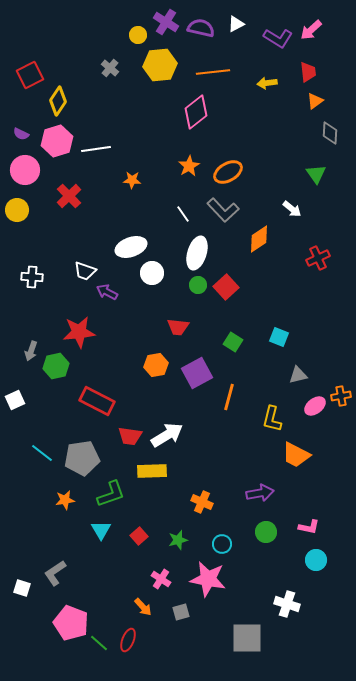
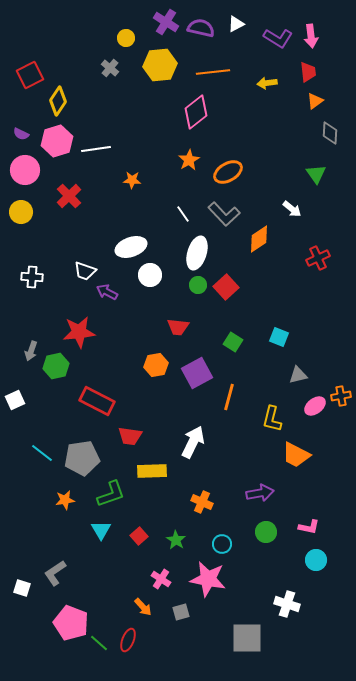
pink arrow at (311, 30): moved 6 px down; rotated 55 degrees counterclockwise
yellow circle at (138, 35): moved 12 px left, 3 px down
orange star at (189, 166): moved 6 px up
yellow circle at (17, 210): moved 4 px right, 2 px down
gray L-shape at (223, 210): moved 1 px right, 4 px down
white circle at (152, 273): moved 2 px left, 2 px down
white arrow at (167, 435): moved 26 px right, 7 px down; rotated 32 degrees counterclockwise
green star at (178, 540): moved 2 px left; rotated 24 degrees counterclockwise
